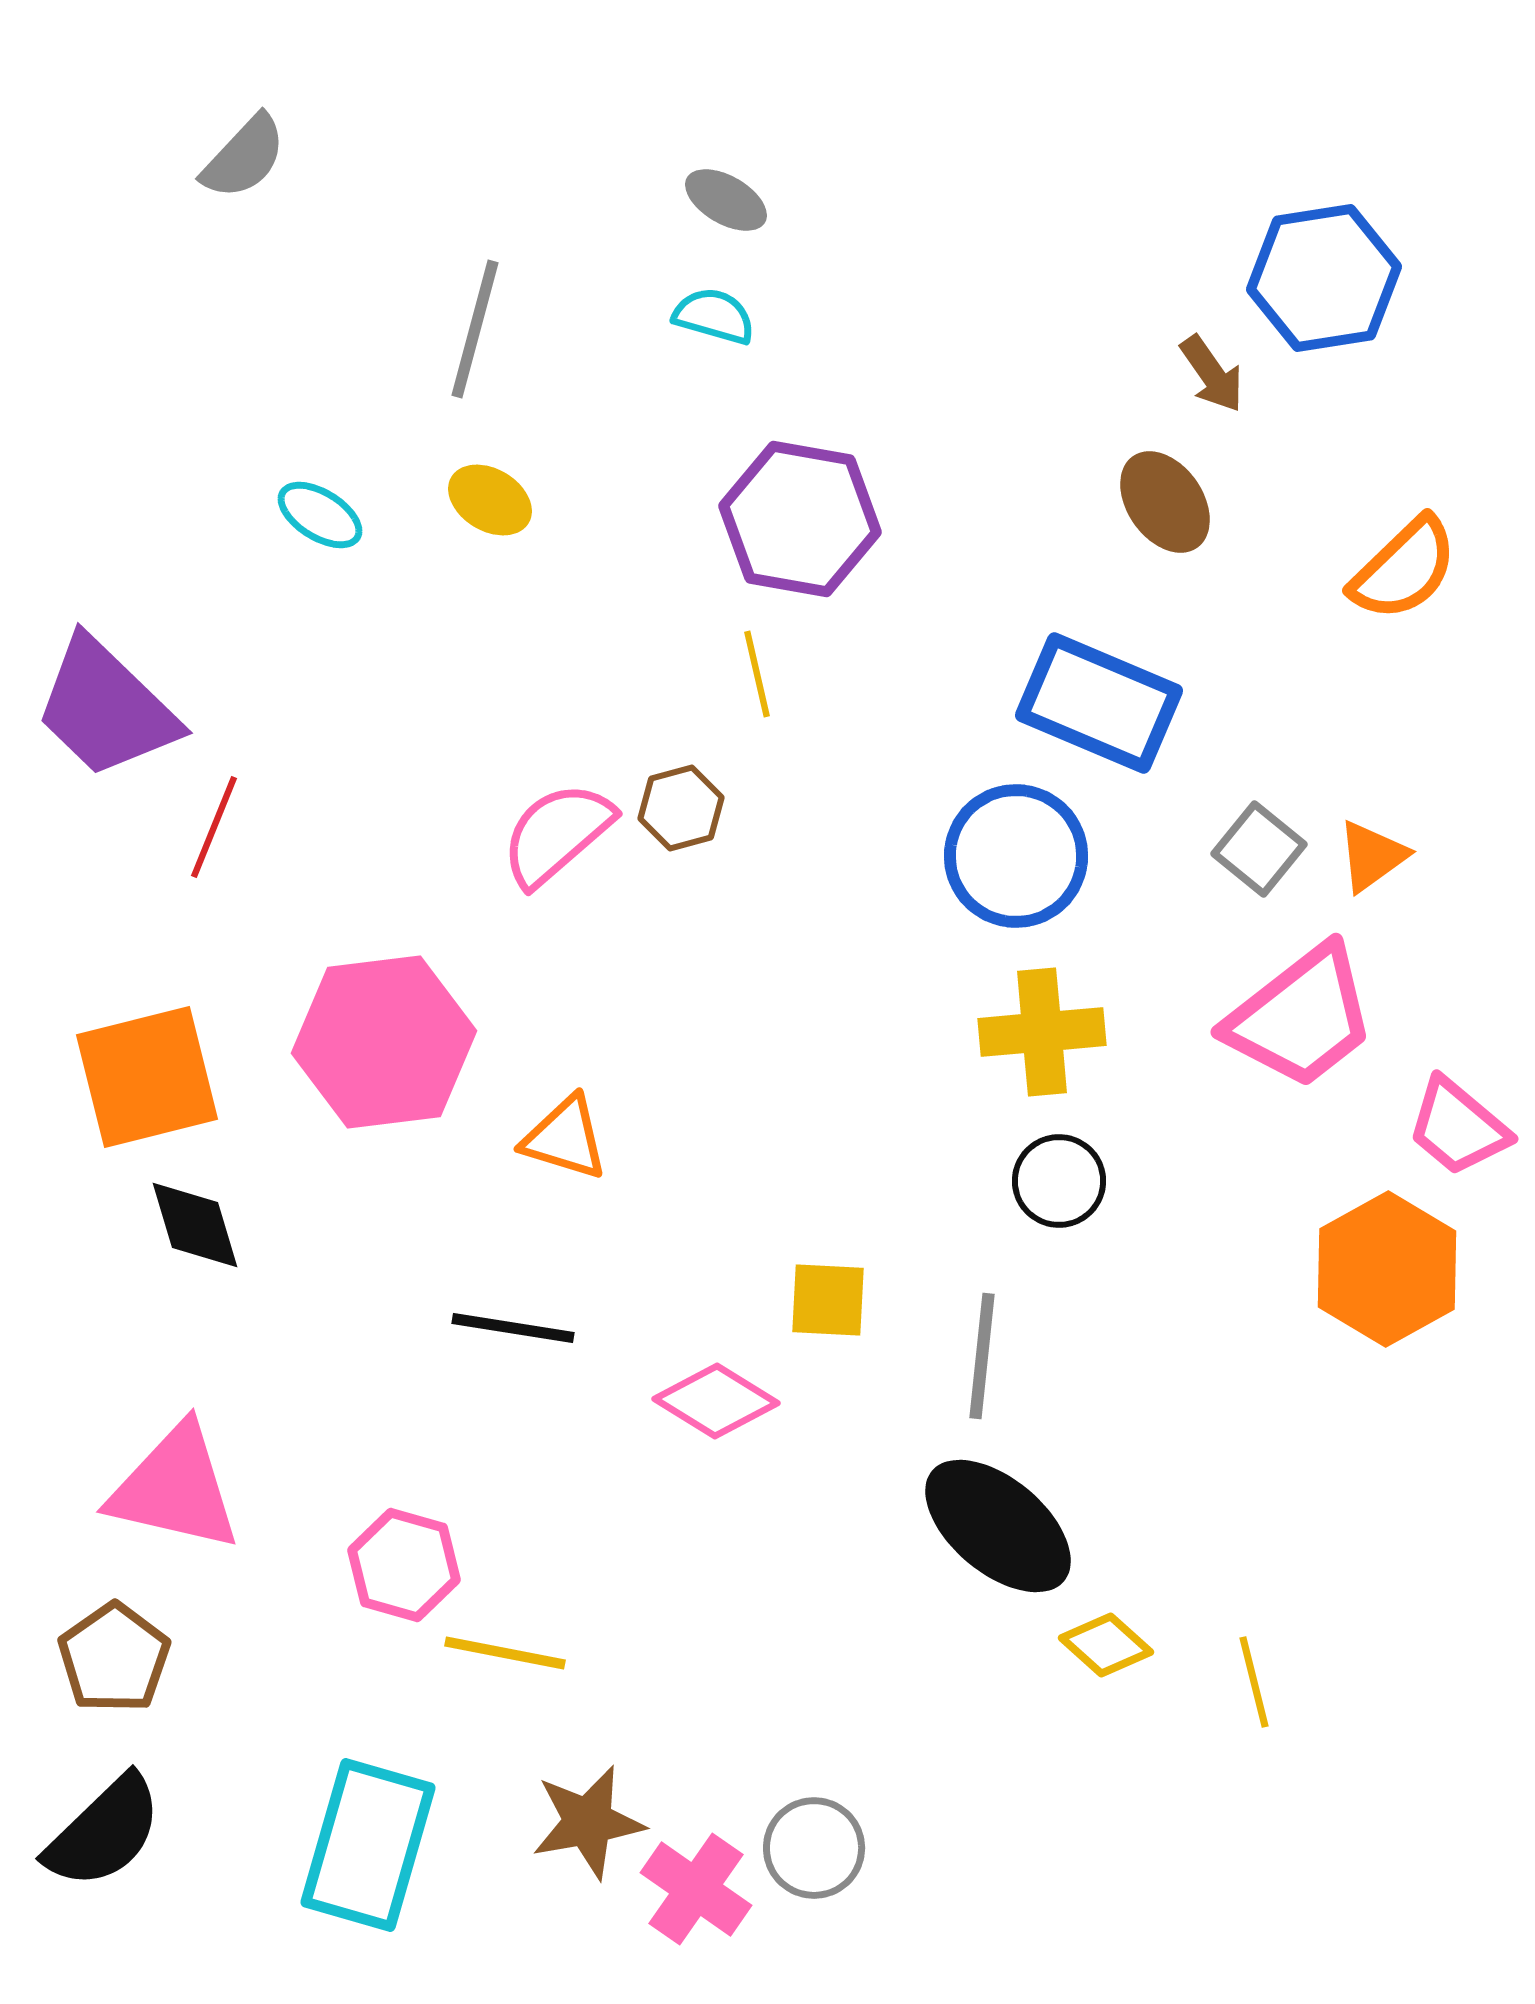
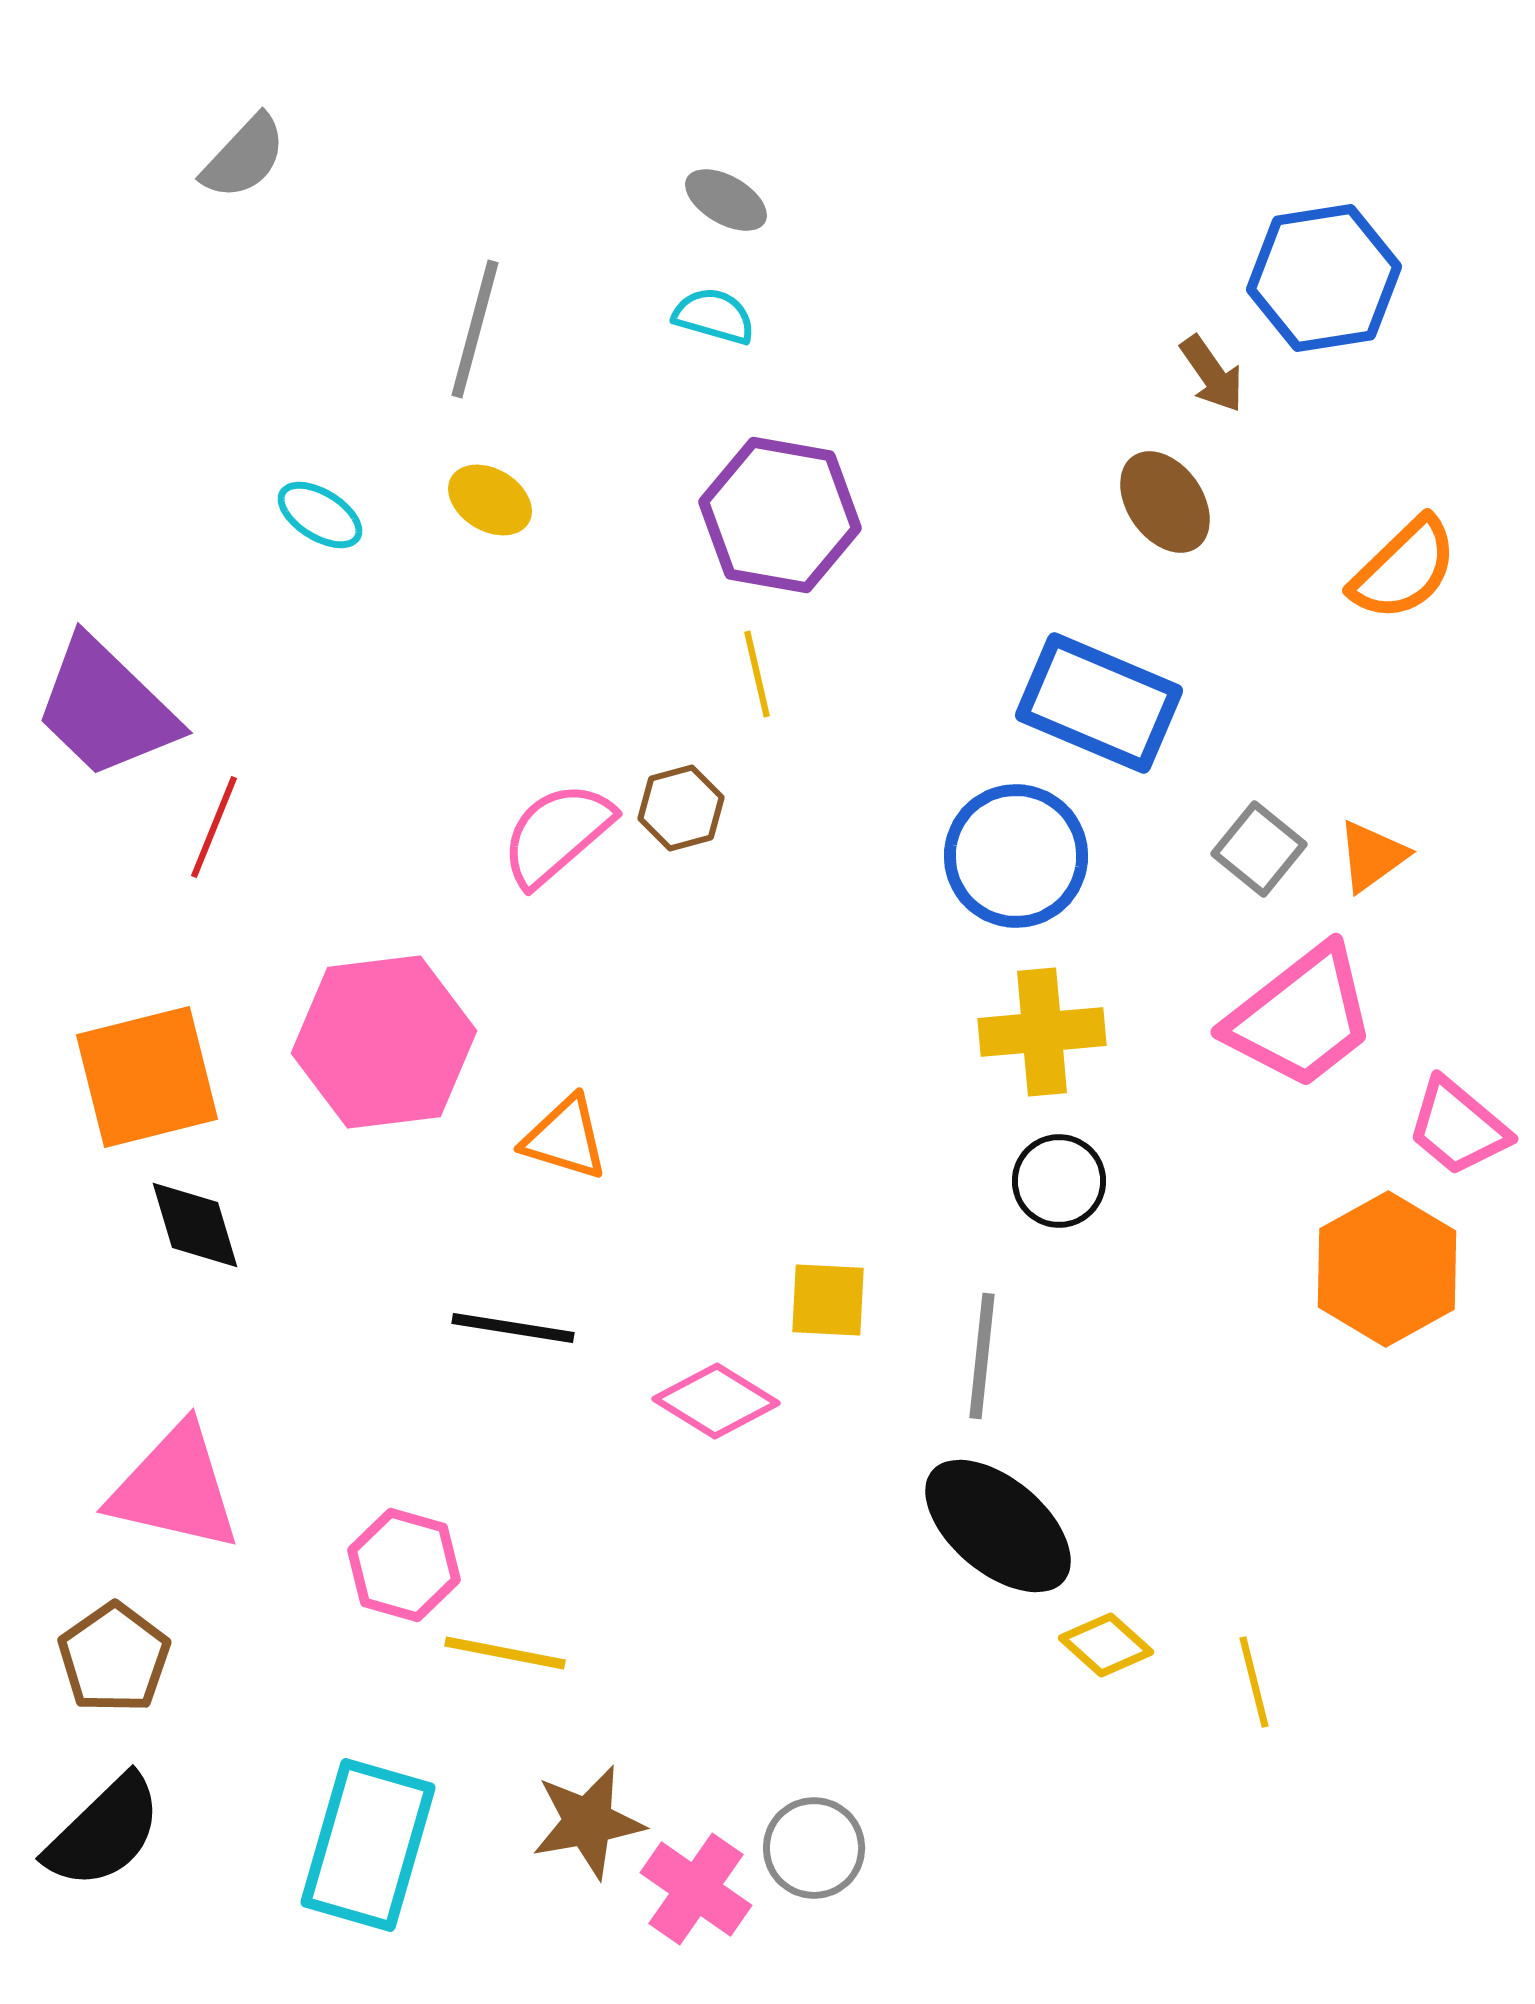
purple hexagon at (800, 519): moved 20 px left, 4 px up
